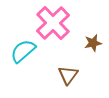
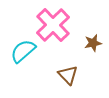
pink cross: moved 2 px down
brown triangle: rotated 20 degrees counterclockwise
